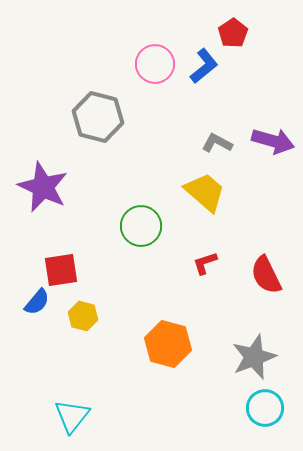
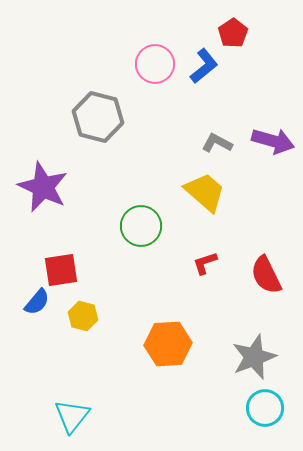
orange hexagon: rotated 18 degrees counterclockwise
